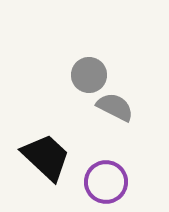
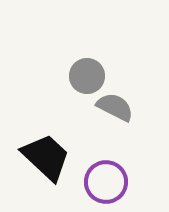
gray circle: moved 2 px left, 1 px down
